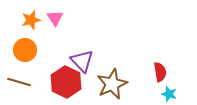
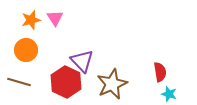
orange circle: moved 1 px right
